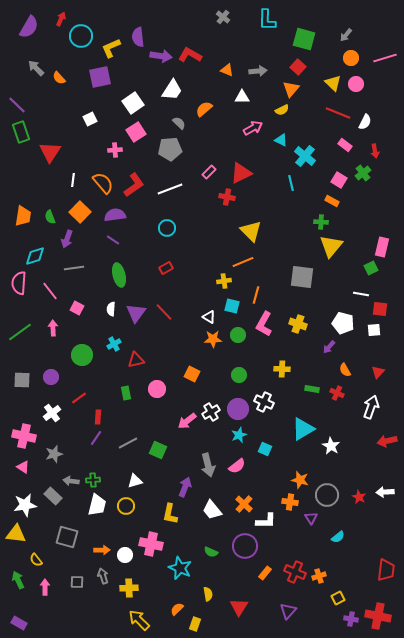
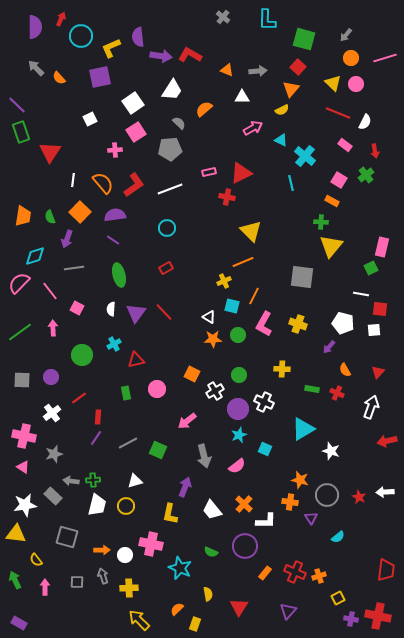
purple semicircle at (29, 27): moved 6 px right; rotated 30 degrees counterclockwise
pink rectangle at (209, 172): rotated 32 degrees clockwise
green cross at (363, 173): moved 3 px right, 2 px down
yellow cross at (224, 281): rotated 16 degrees counterclockwise
pink semicircle at (19, 283): rotated 40 degrees clockwise
orange line at (256, 295): moved 2 px left, 1 px down; rotated 12 degrees clockwise
white cross at (211, 412): moved 4 px right, 21 px up
white star at (331, 446): moved 5 px down; rotated 12 degrees counterclockwise
gray arrow at (208, 465): moved 4 px left, 9 px up
green arrow at (18, 580): moved 3 px left
